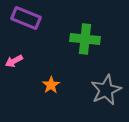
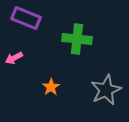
green cross: moved 8 px left
pink arrow: moved 3 px up
orange star: moved 2 px down
